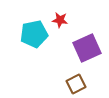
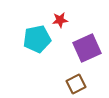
red star: rotated 14 degrees counterclockwise
cyan pentagon: moved 3 px right, 5 px down
